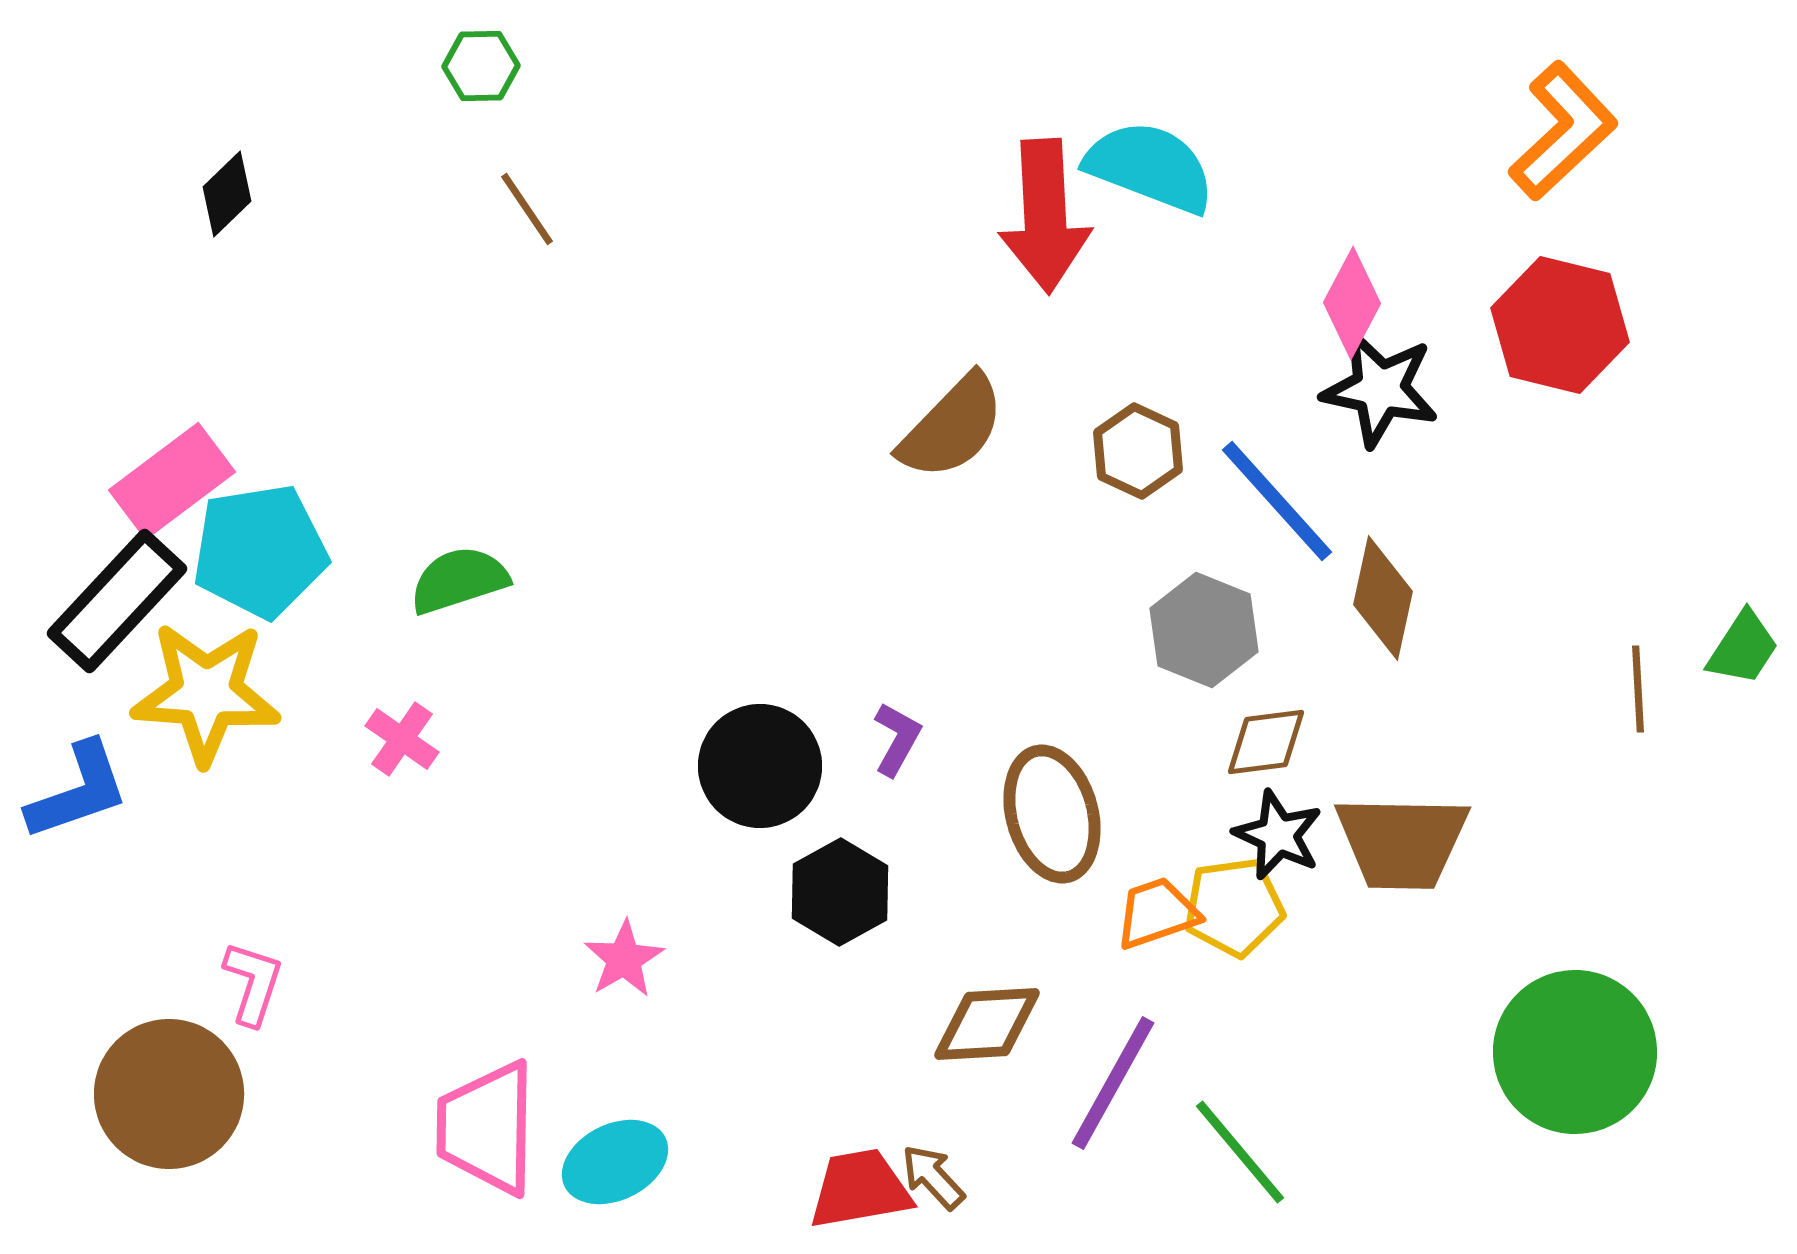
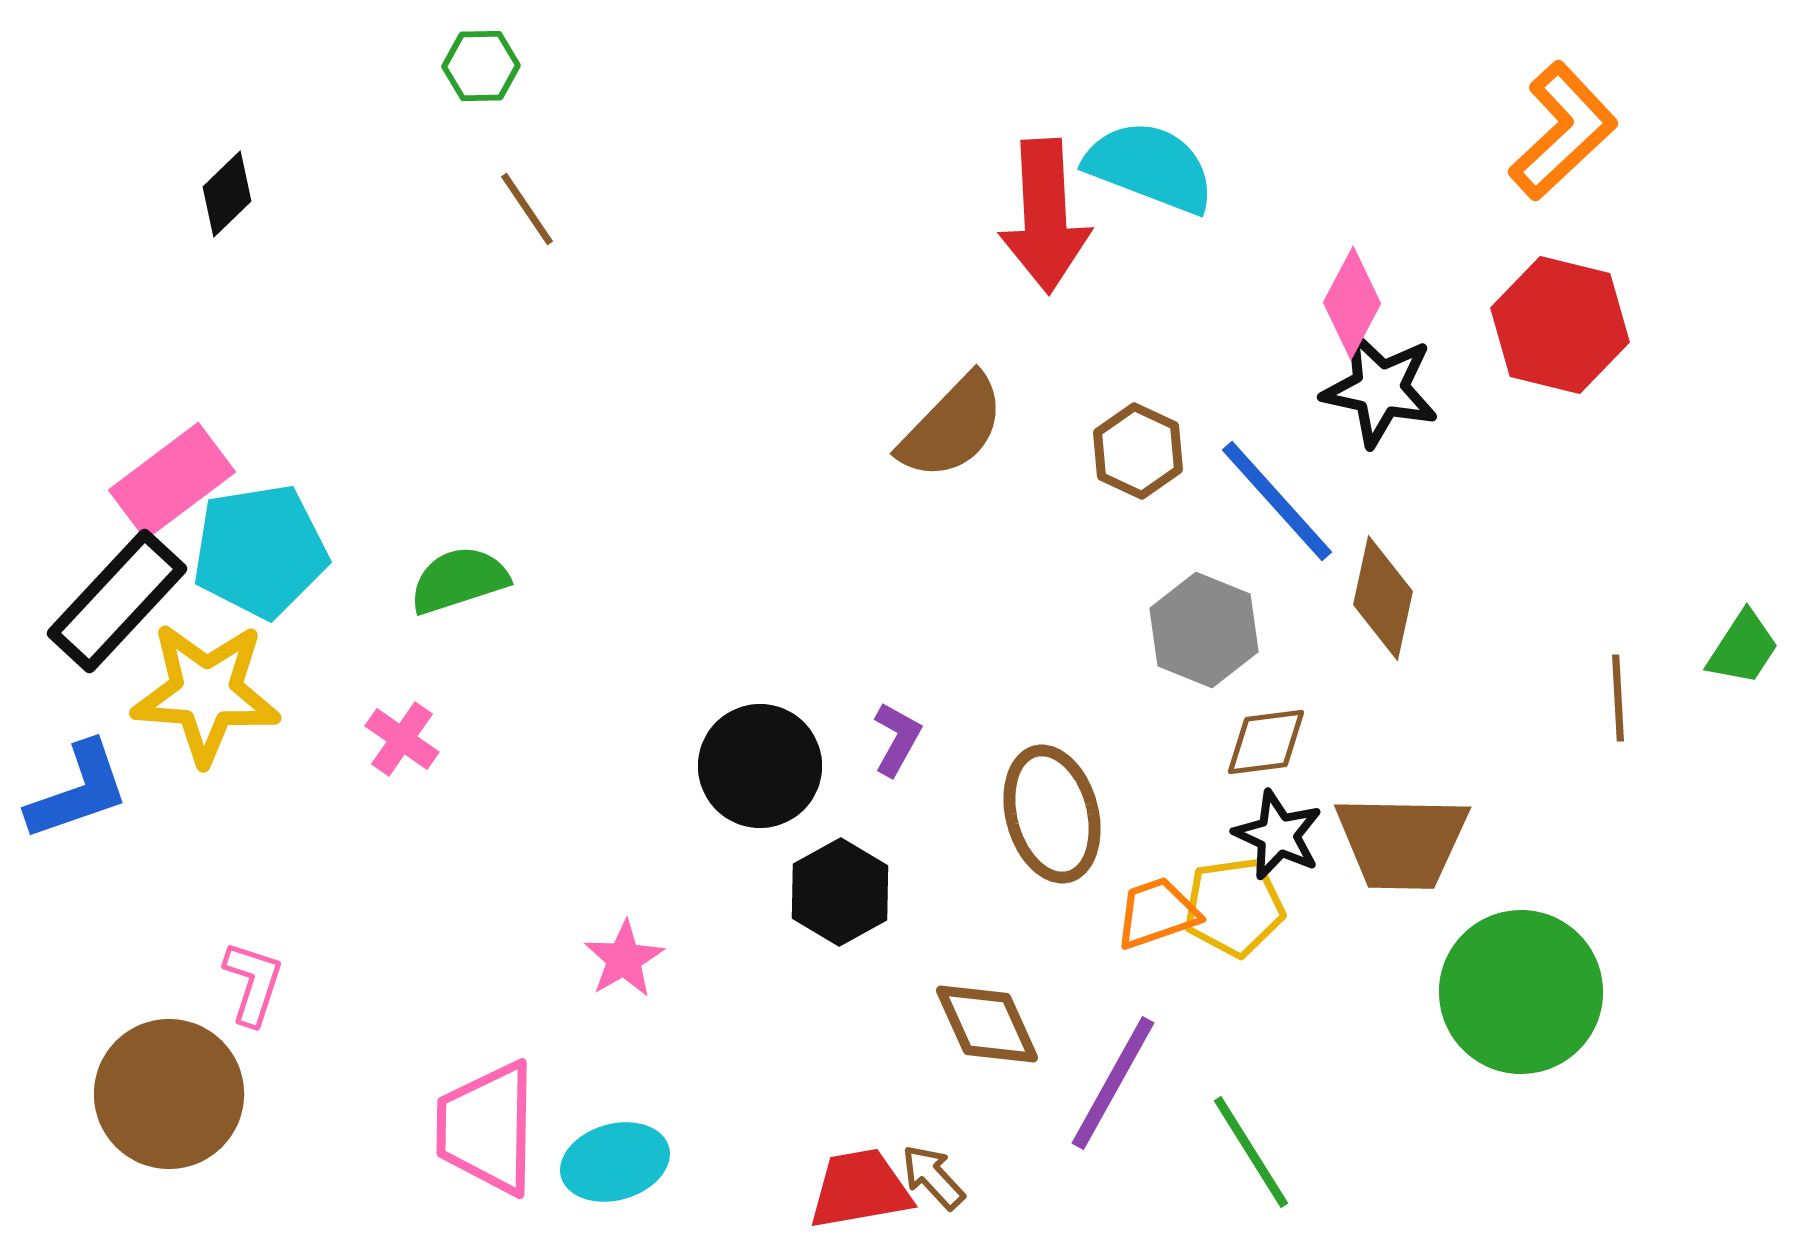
brown line at (1638, 689): moved 20 px left, 9 px down
brown diamond at (987, 1024): rotated 69 degrees clockwise
green circle at (1575, 1052): moved 54 px left, 60 px up
green line at (1240, 1152): moved 11 px right; rotated 8 degrees clockwise
cyan ellipse at (615, 1162): rotated 10 degrees clockwise
